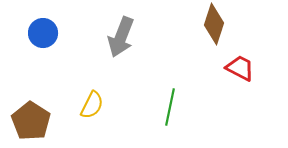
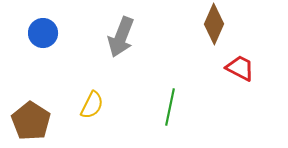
brown diamond: rotated 6 degrees clockwise
